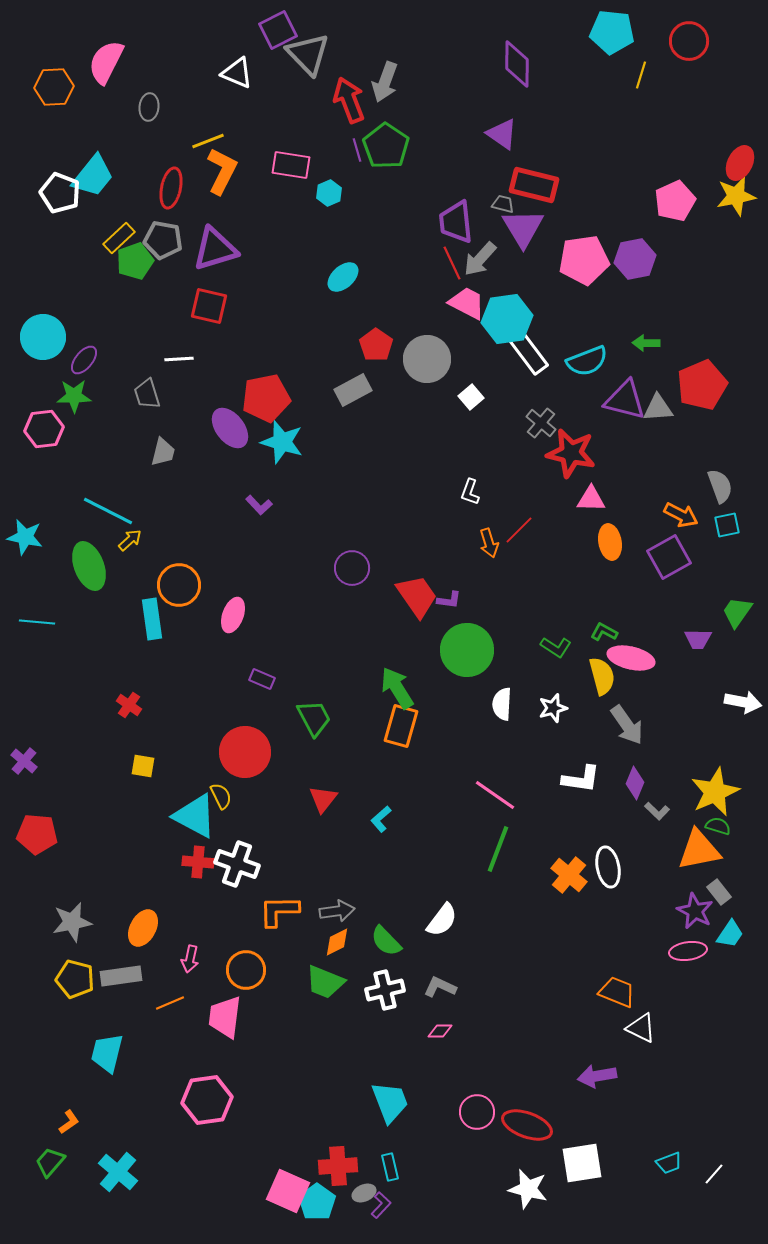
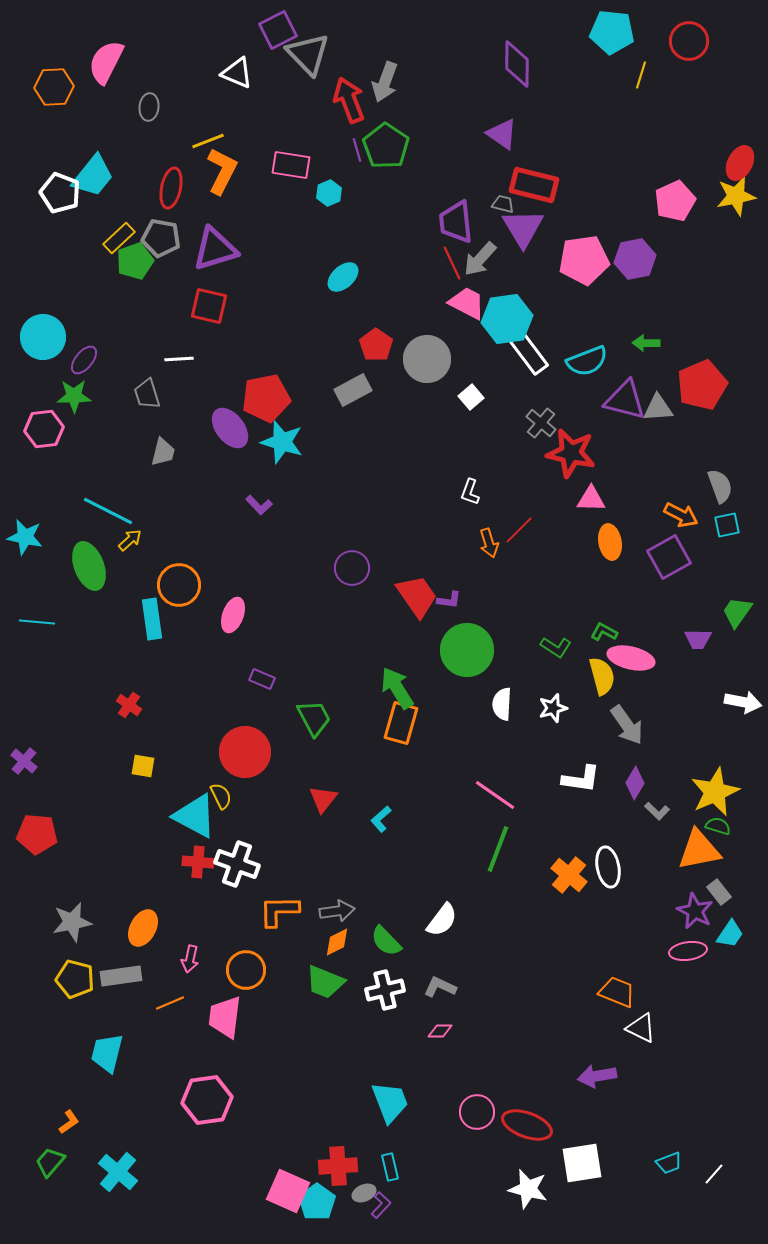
gray pentagon at (163, 240): moved 2 px left, 2 px up
orange rectangle at (401, 726): moved 3 px up
purple diamond at (635, 783): rotated 8 degrees clockwise
